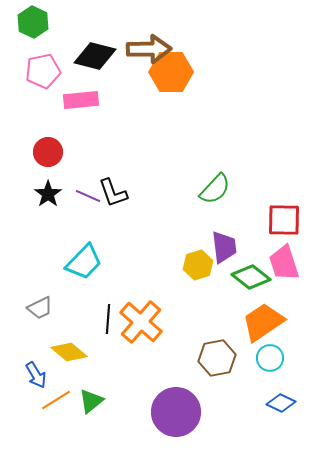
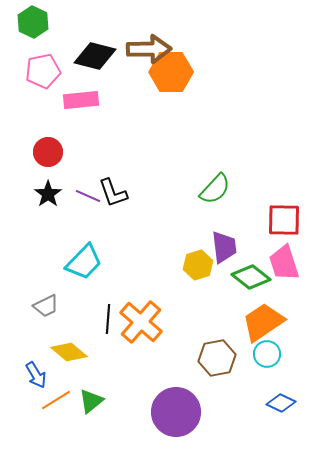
gray trapezoid: moved 6 px right, 2 px up
cyan circle: moved 3 px left, 4 px up
